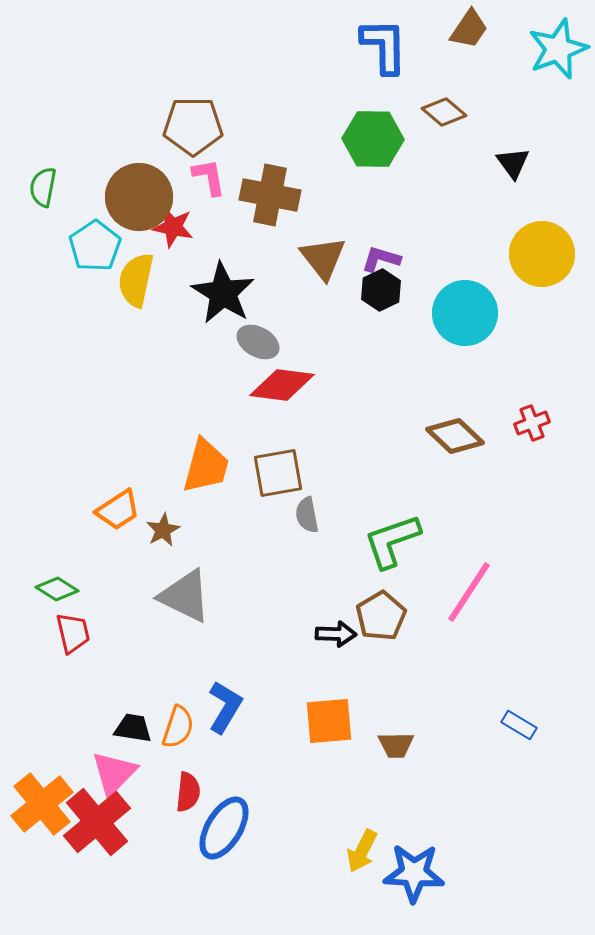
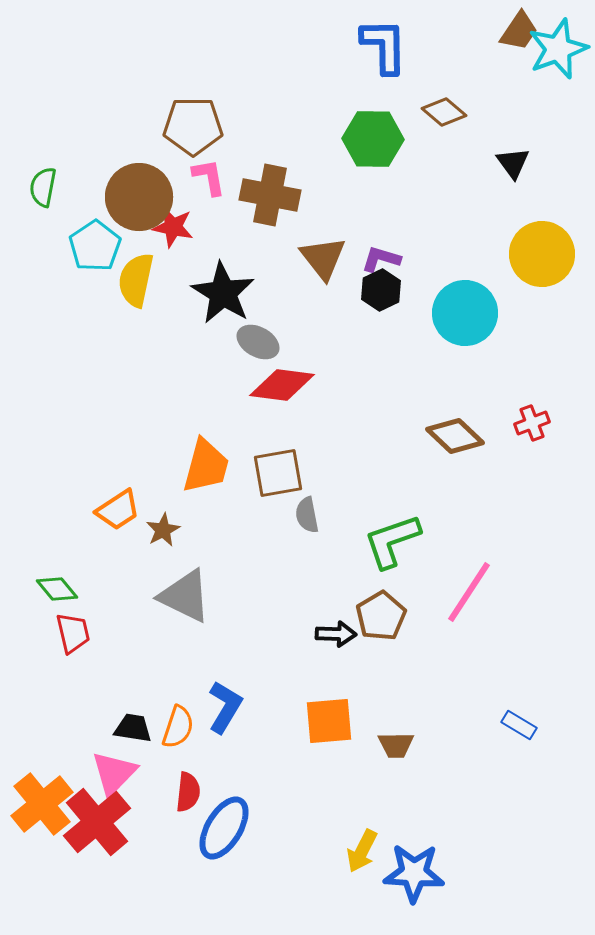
brown trapezoid at (469, 29): moved 50 px right, 2 px down
green diamond at (57, 589): rotated 18 degrees clockwise
